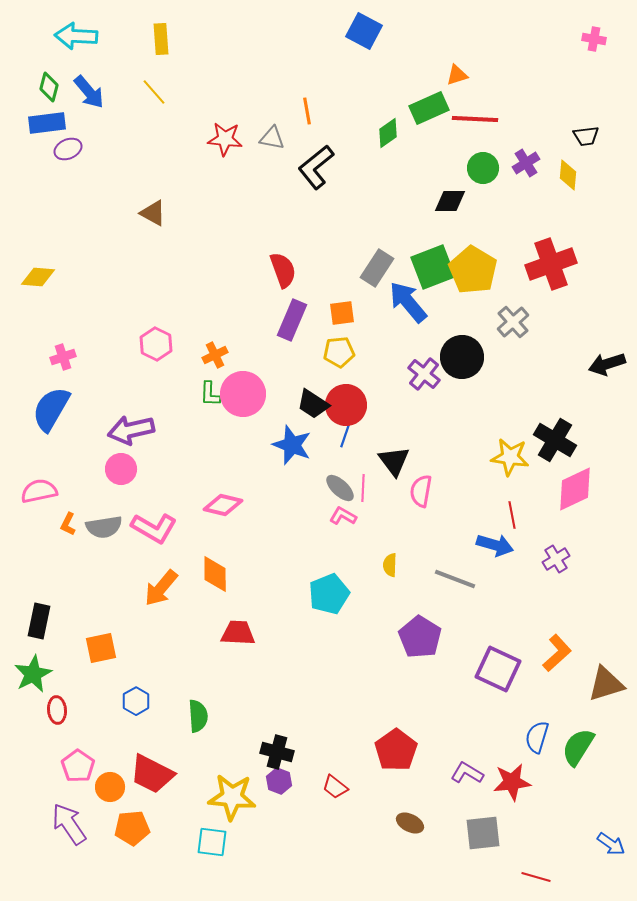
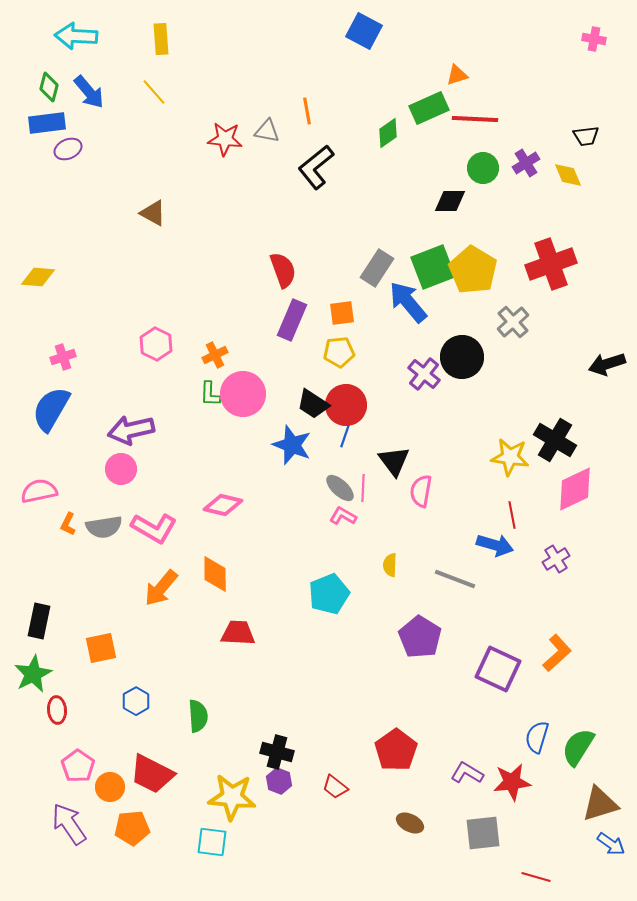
gray triangle at (272, 138): moved 5 px left, 7 px up
yellow diamond at (568, 175): rotated 28 degrees counterclockwise
brown triangle at (606, 684): moved 6 px left, 120 px down
